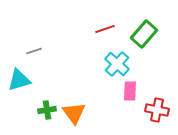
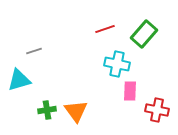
cyan cross: rotated 30 degrees counterclockwise
orange triangle: moved 2 px right, 2 px up
